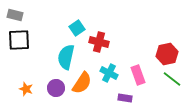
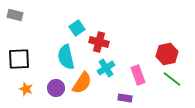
black square: moved 19 px down
cyan semicircle: rotated 25 degrees counterclockwise
cyan cross: moved 3 px left, 5 px up; rotated 30 degrees clockwise
